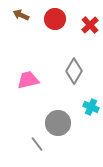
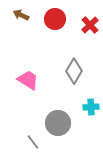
pink trapezoid: rotated 45 degrees clockwise
cyan cross: rotated 28 degrees counterclockwise
gray line: moved 4 px left, 2 px up
